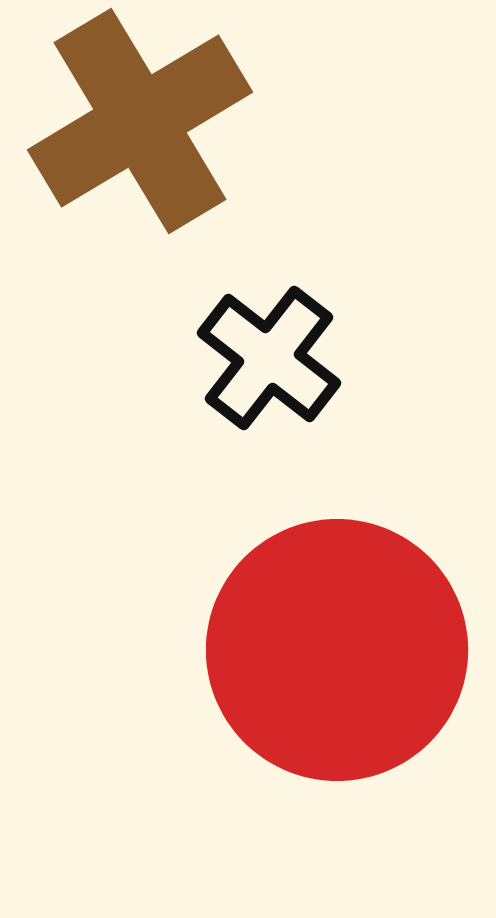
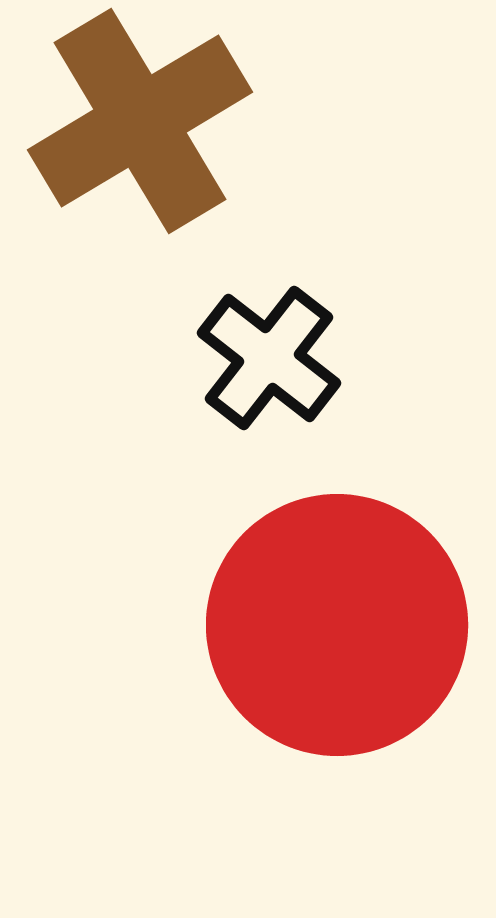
red circle: moved 25 px up
